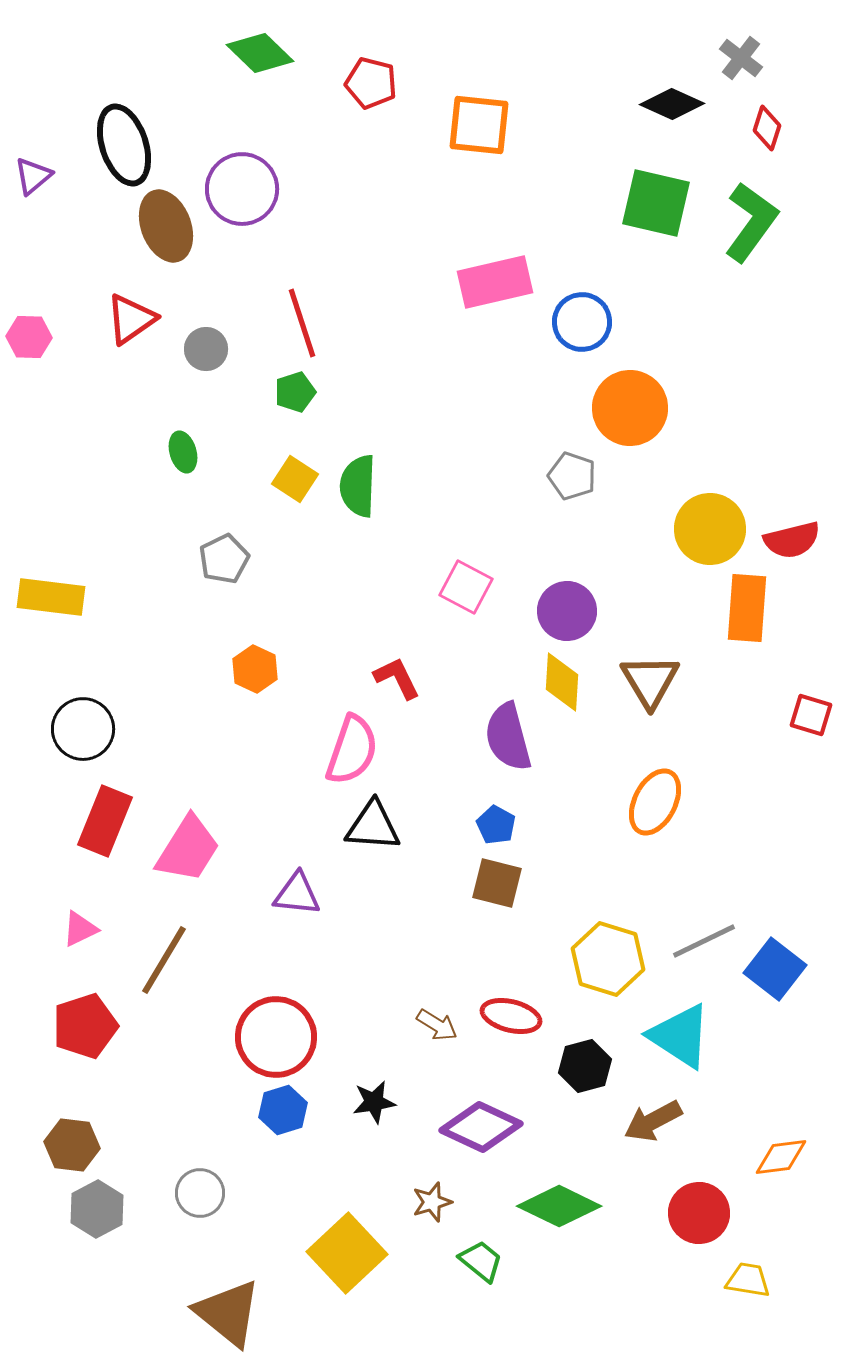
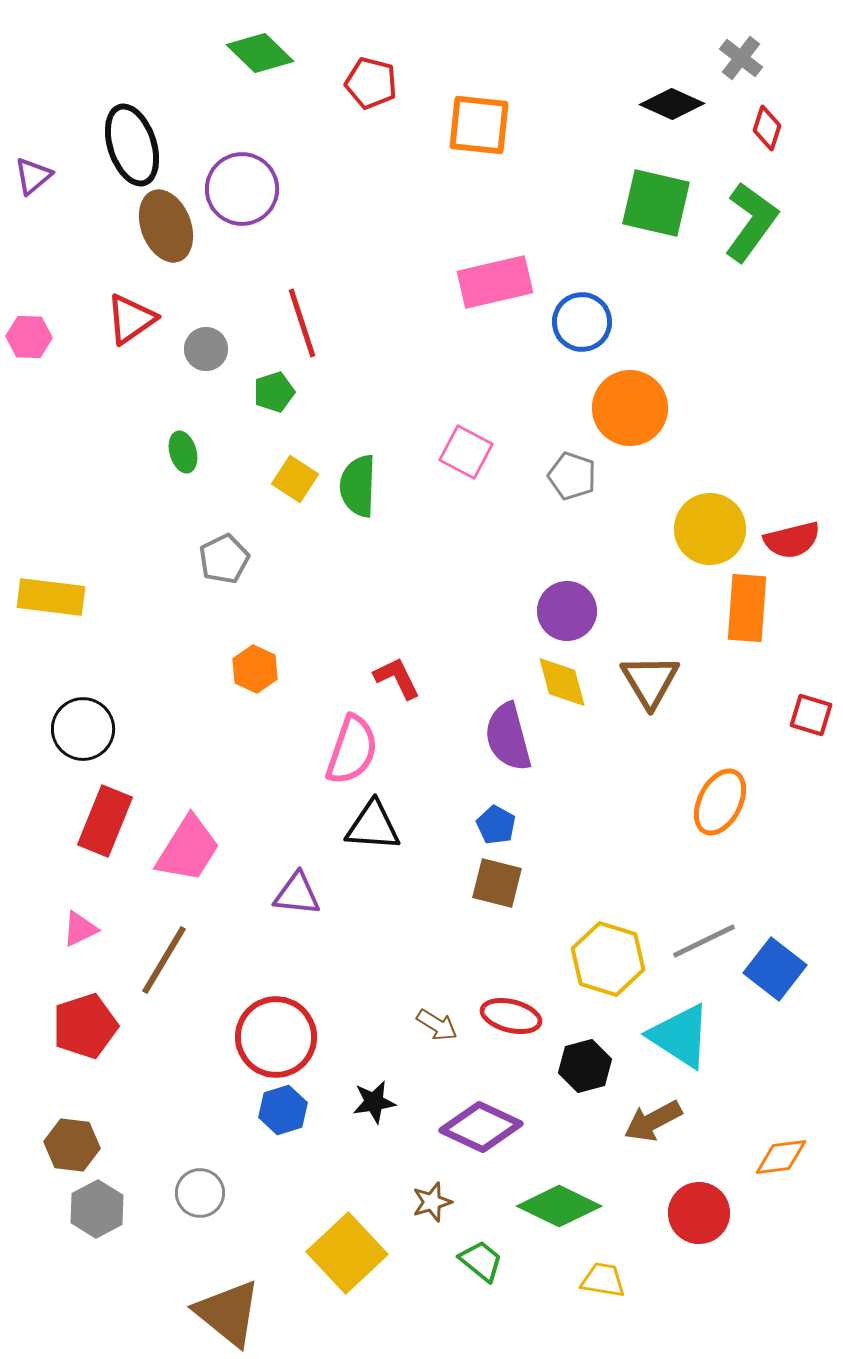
black ellipse at (124, 145): moved 8 px right
green pentagon at (295, 392): moved 21 px left
pink square at (466, 587): moved 135 px up
yellow diamond at (562, 682): rotated 18 degrees counterclockwise
orange ellipse at (655, 802): moved 65 px right
yellow trapezoid at (748, 1280): moved 145 px left
